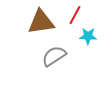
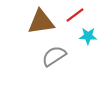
red line: rotated 24 degrees clockwise
